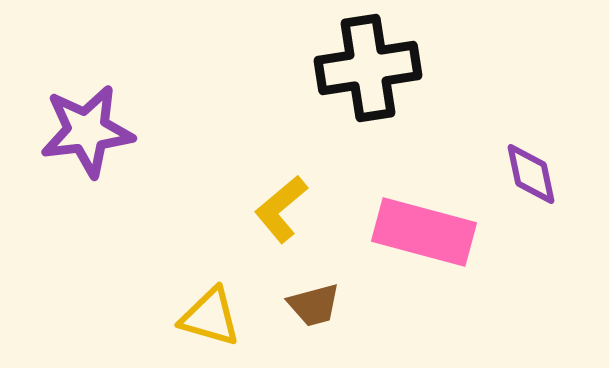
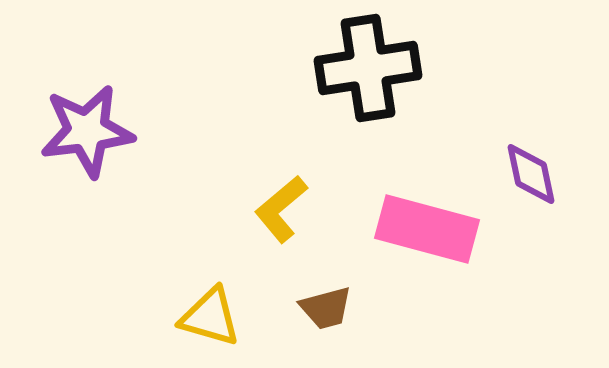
pink rectangle: moved 3 px right, 3 px up
brown trapezoid: moved 12 px right, 3 px down
